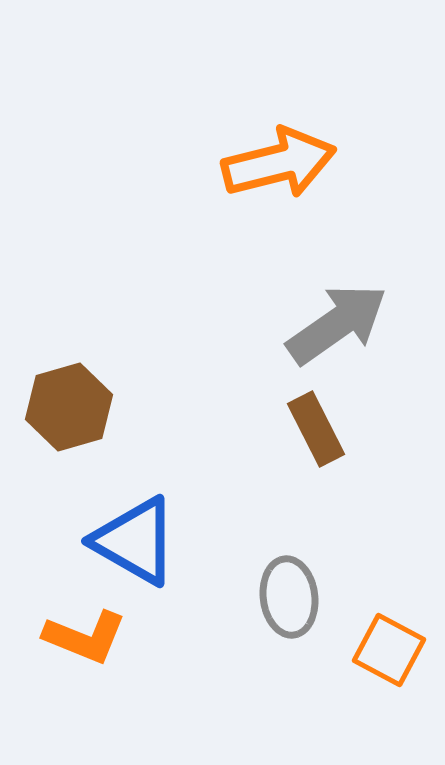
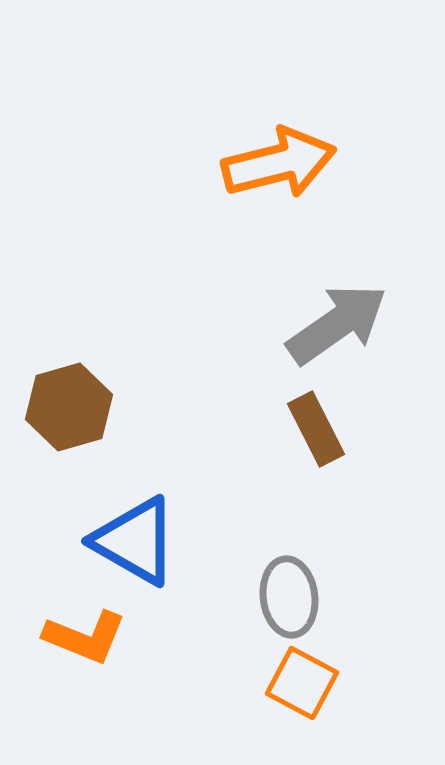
orange square: moved 87 px left, 33 px down
